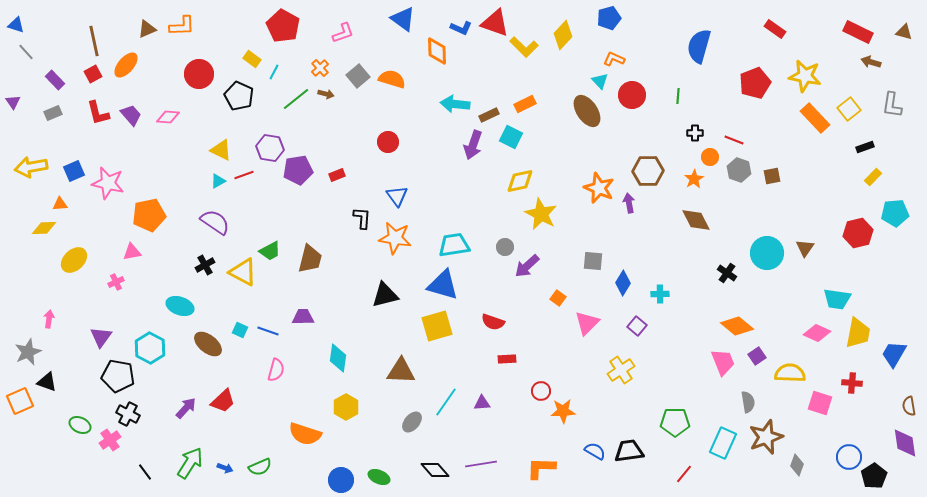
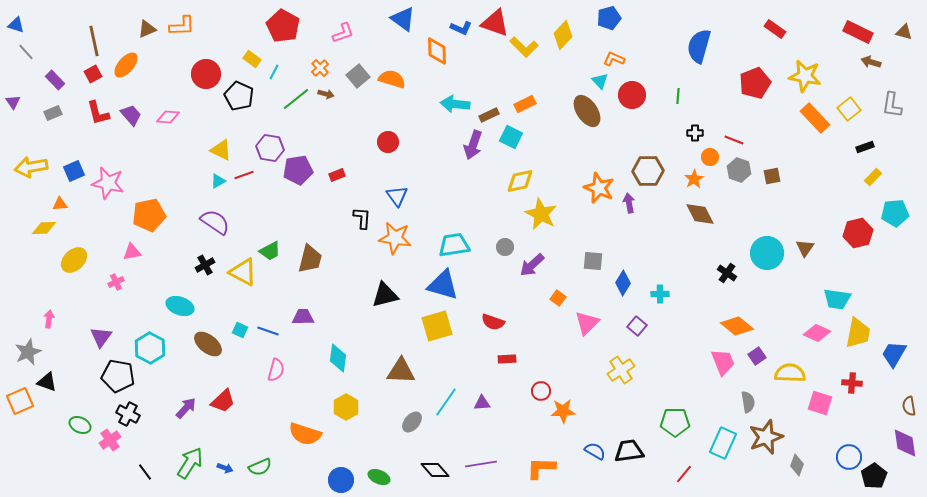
red circle at (199, 74): moved 7 px right
brown diamond at (696, 220): moved 4 px right, 6 px up
purple arrow at (527, 266): moved 5 px right, 1 px up
